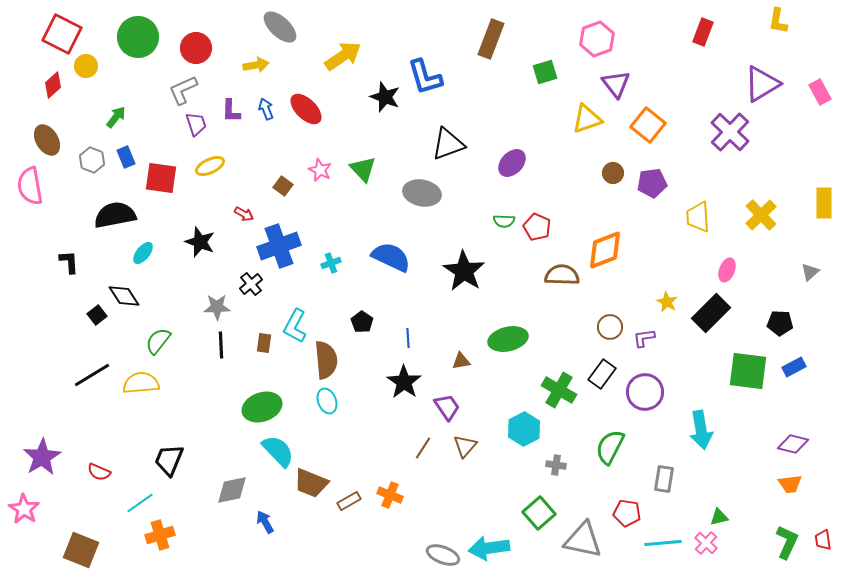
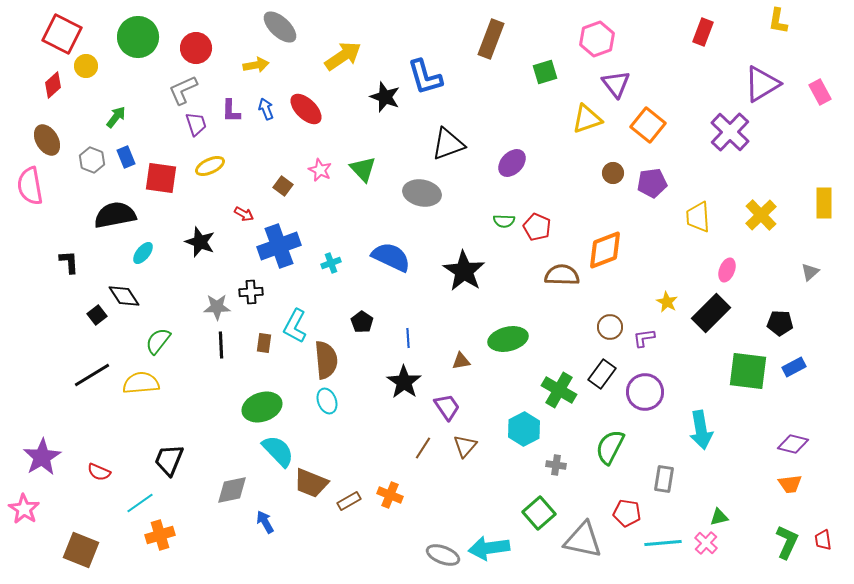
black cross at (251, 284): moved 8 px down; rotated 35 degrees clockwise
